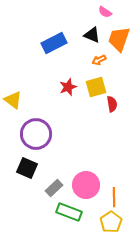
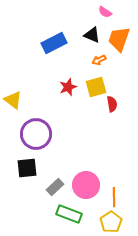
black square: rotated 30 degrees counterclockwise
gray rectangle: moved 1 px right, 1 px up
green rectangle: moved 2 px down
